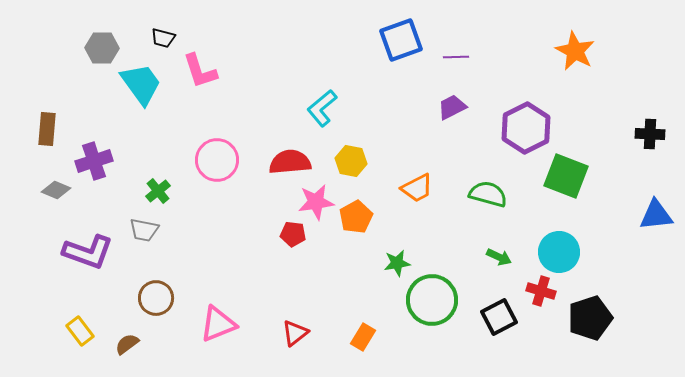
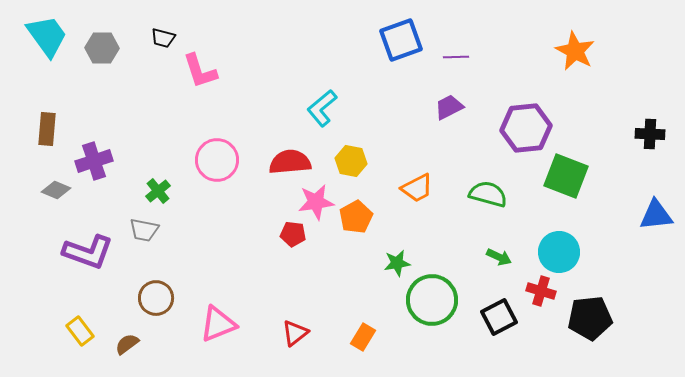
cyan trapezoid: moved 94 px left, 48 px up
purple trapezoid: moved 3 px left
purple hexagon: rotated 21 degrees clockwise
black pentagon: rotated 12 degrees clockwise
